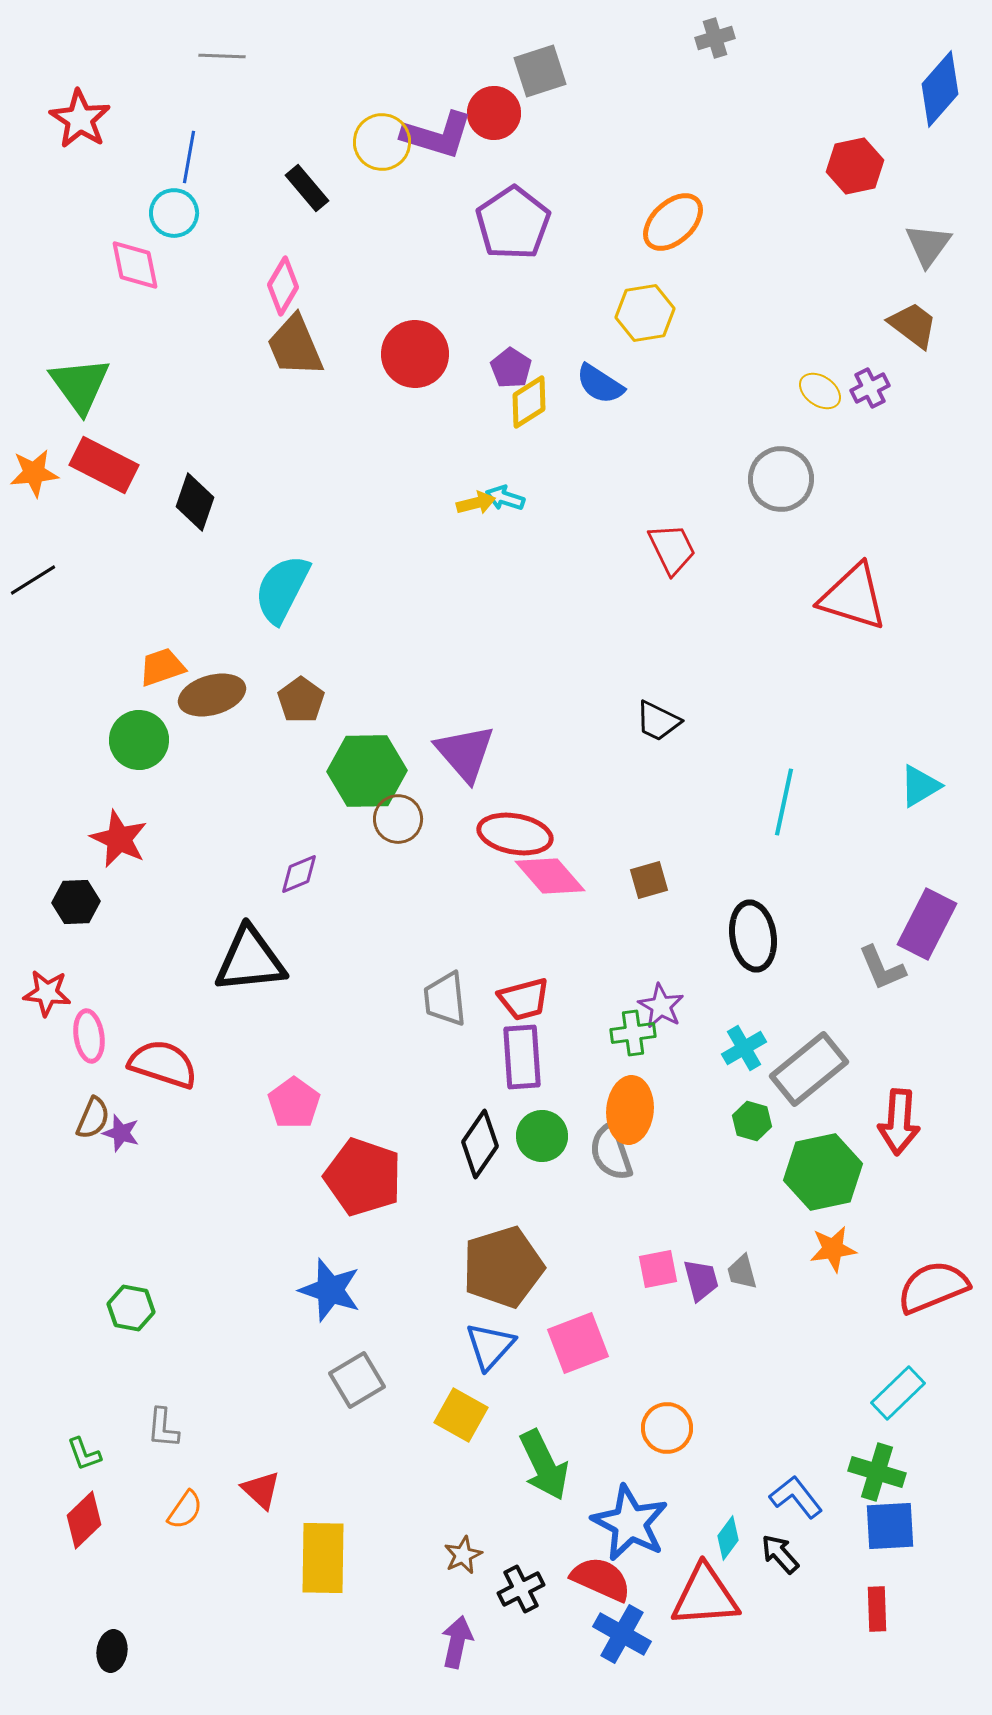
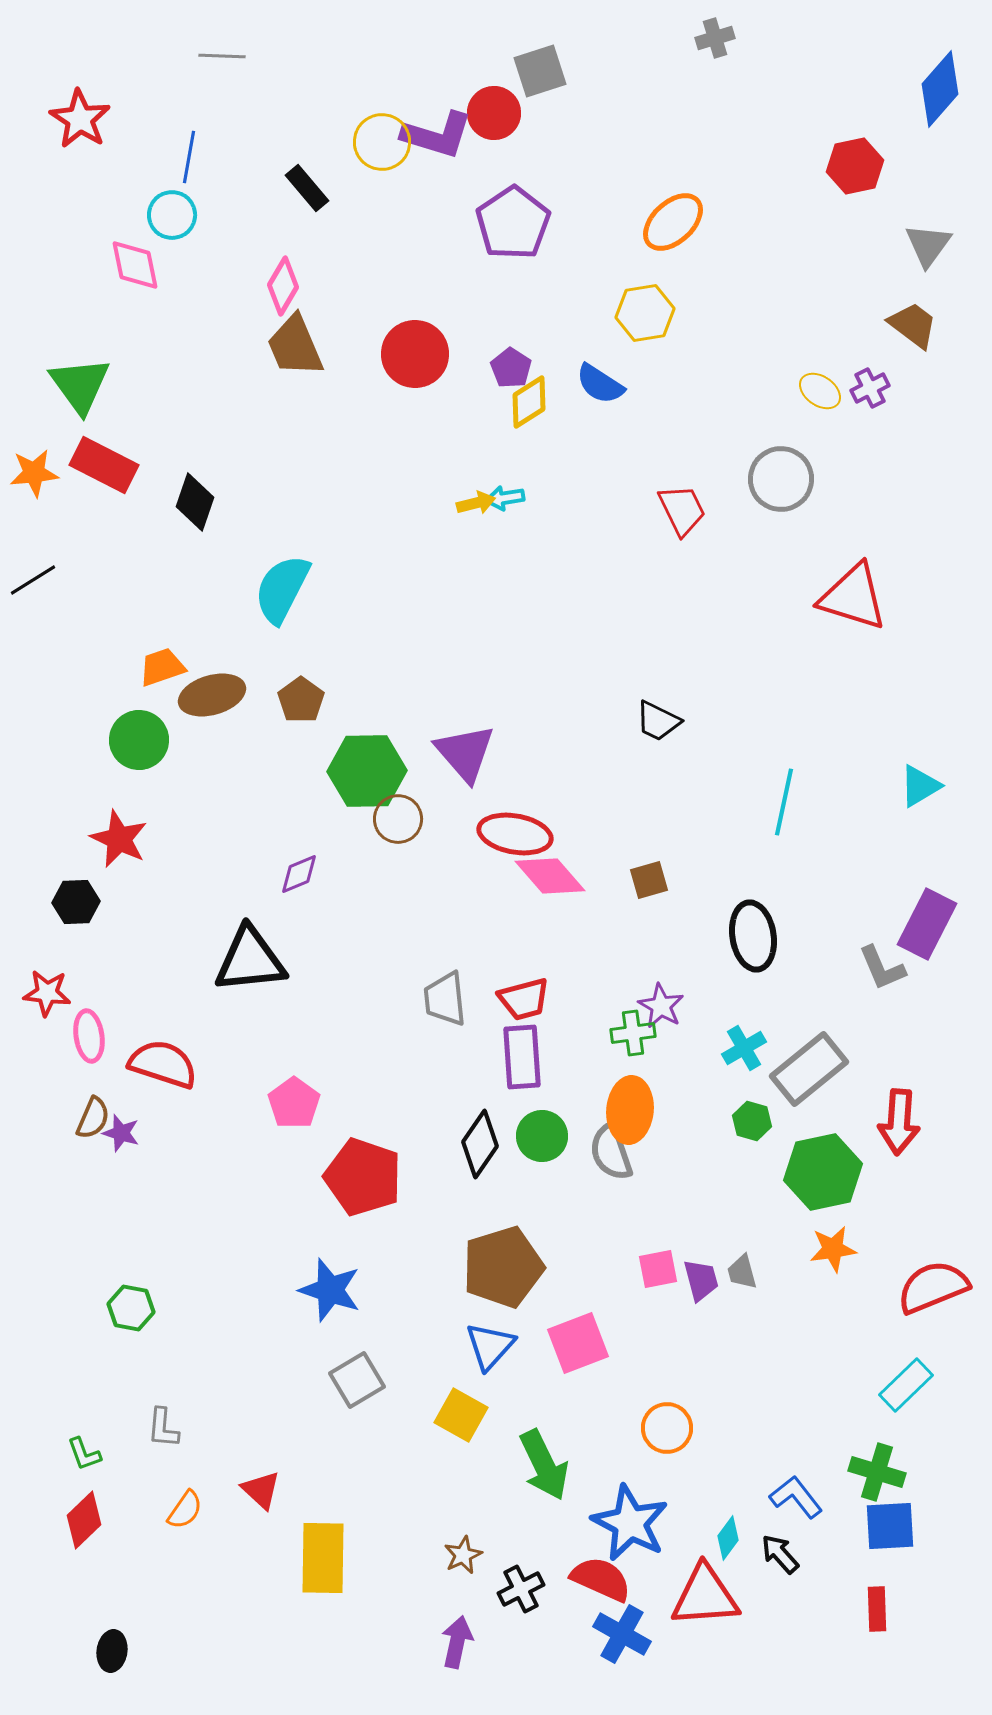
cyan circle at (174, 213): moved 2 px left, 2 px down
cyan arrow at (505, 498): rotated 27 degrees counterclockwise
red trapezoid at (672, 549): moved 10 px right, 39 px up
cyan rectangle at (898, 1393): moved 8 px right, 8 px up
